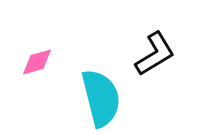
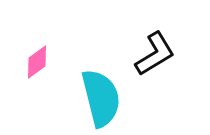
pink diamond: rotated 20 degrees counterclockwise
